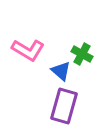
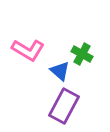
blue triangle: moved 1 px left
purple rectangle: rotated 12 degrees clockwise
